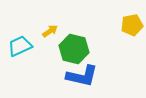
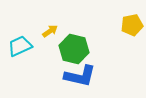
blue L-shape: moved 2 px left
